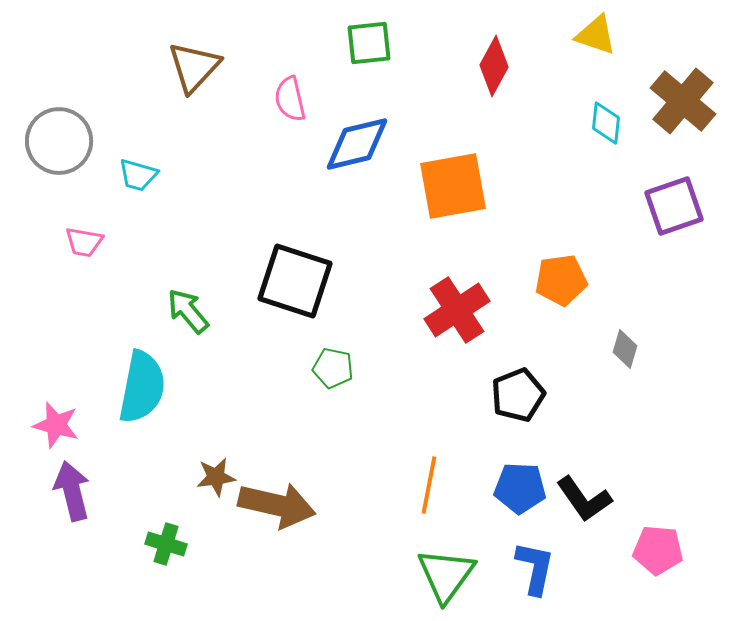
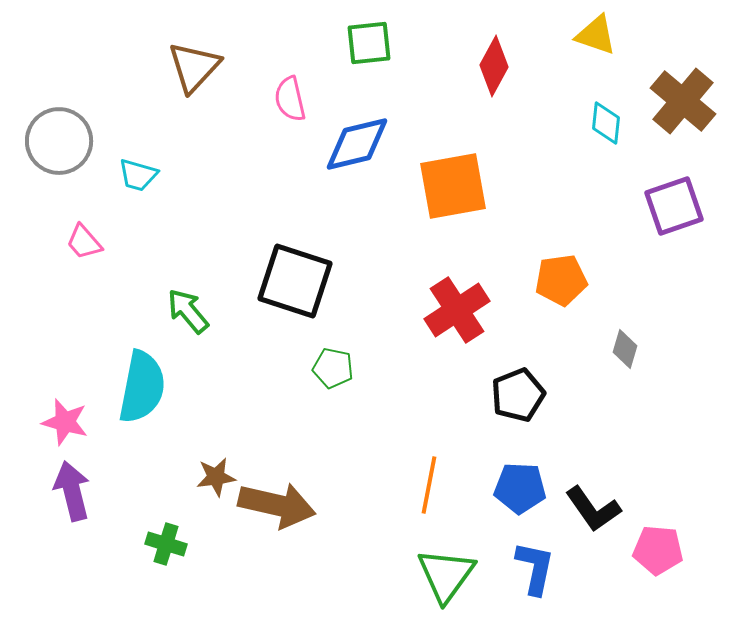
pink trapezoid: rotated 39 degrees clockwise
pink star: moved 9 px right, 3 px up
black L-shape: moved 9 px right, 10 px down
